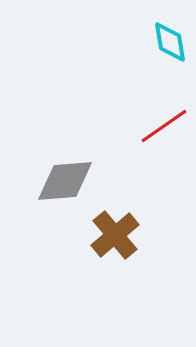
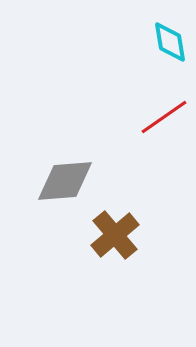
red line: moved 9 px up
